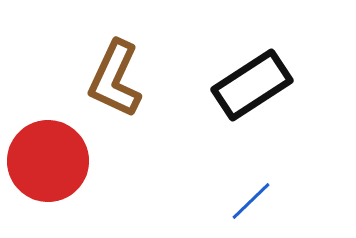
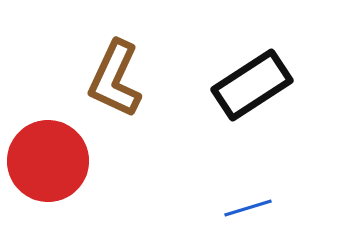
blue line: moved 3 px left, 7 px down; rotated 27 degrees clockwise
